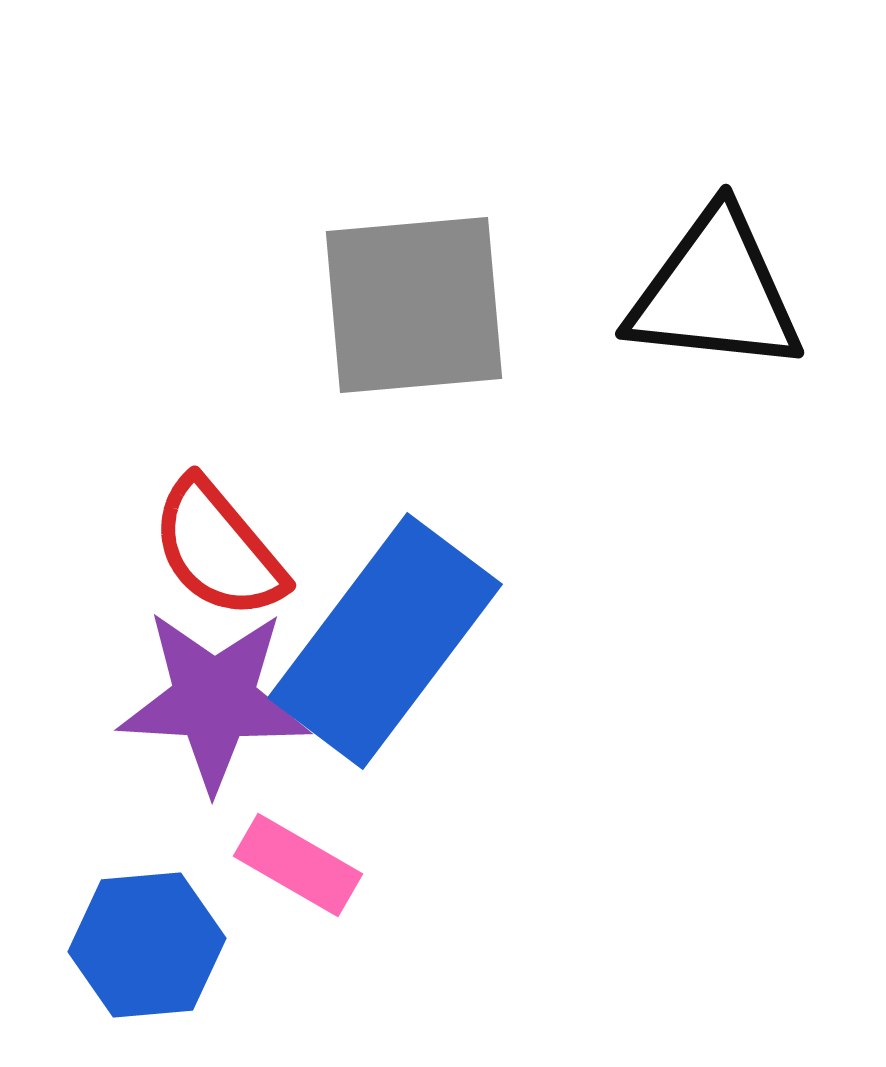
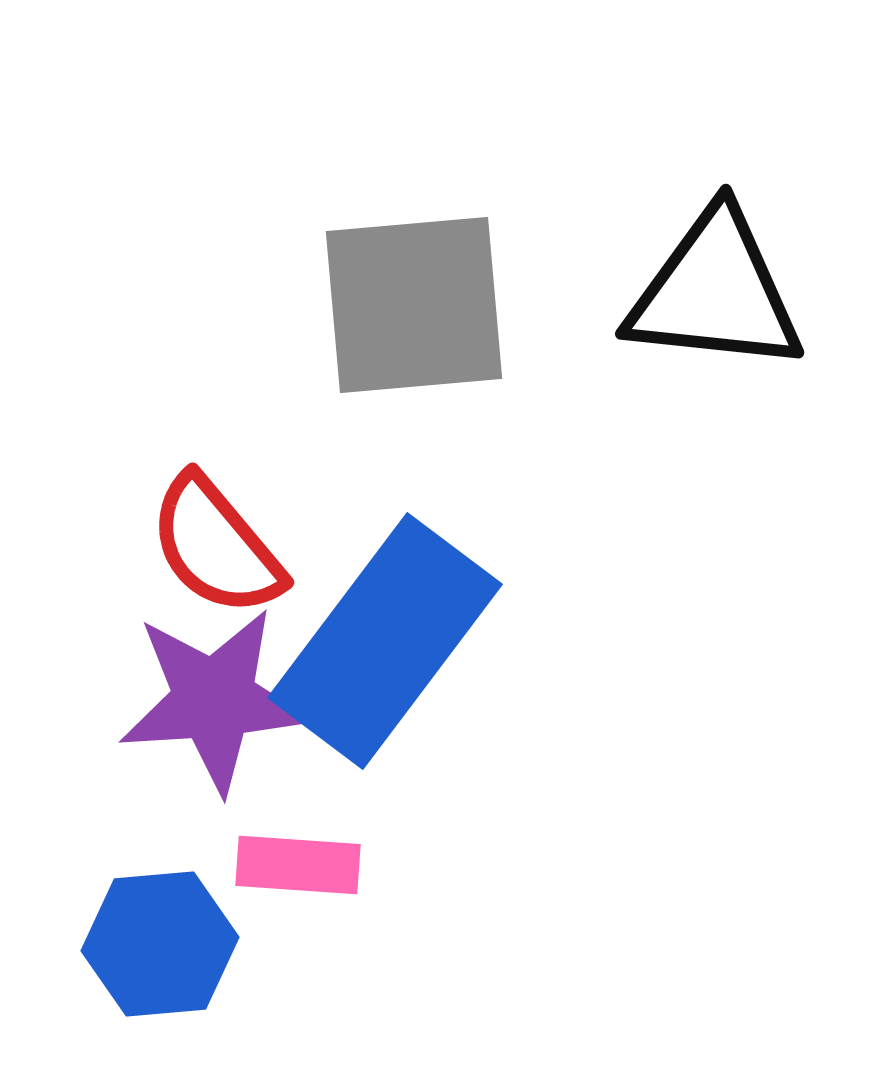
red semicircle: moved 2 px left, 3 px up
purple star: rotated 7 degrees counterclockwise
pink rectangle: rotated 26 degrees counterclockwise
blue hexagon: moved 13 px right, 1 px up
